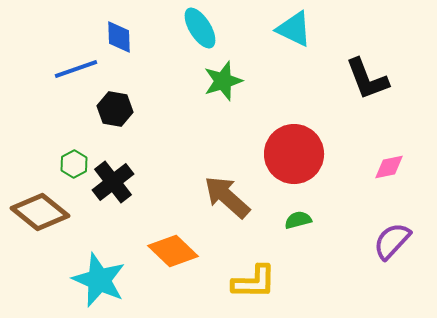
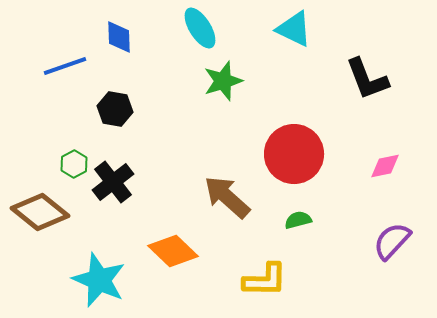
blue line: moved 11 px left, 3 px up
pink diamond: moved 4 px left, 1 px up
yellow L-shape: moved 11 px right, 2 px up
